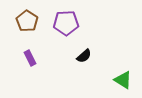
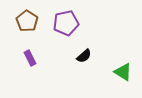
purple pentagon: rotated 10 degrees counterclockwise
green triangle: moved 8 px up
